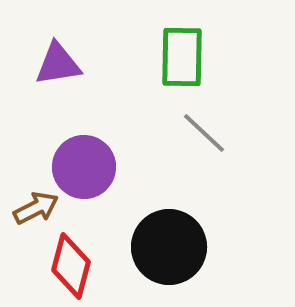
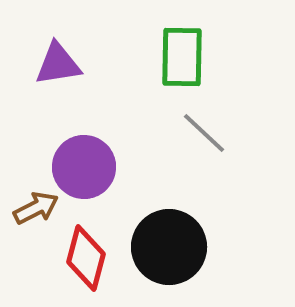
red diamond: moved 15 px right, 8 px up
